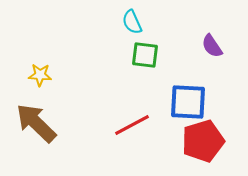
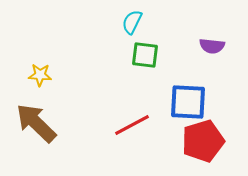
cyan semicircle: rotated 50 degrees clockwise
purple semicircle: rotated 50 degrees counterclockwise
